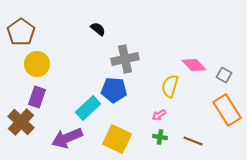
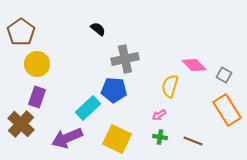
brown cross: moved 2 px down
